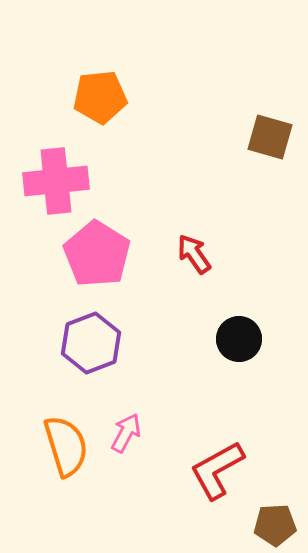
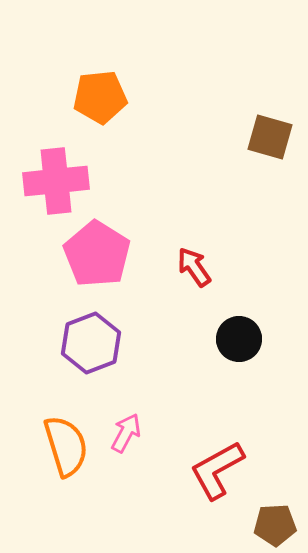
red arrow: moved 13 px down
